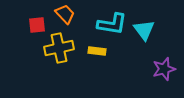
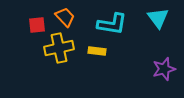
orange trapezoid: moved 3 px down
cyan triangle: moved 14 px right, 12 px up
